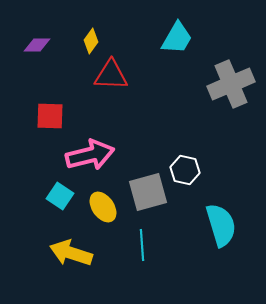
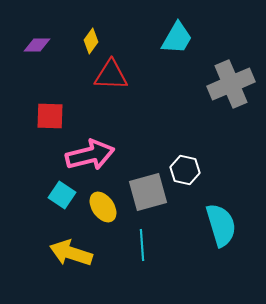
cyan square: moved 2 px right, 1 px up
